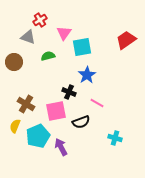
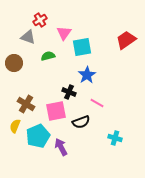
brown circle: moved 1 px down
